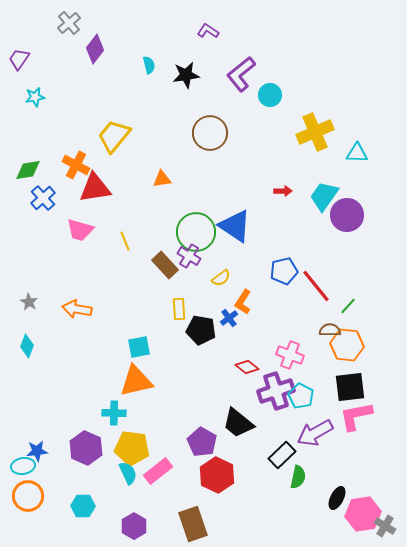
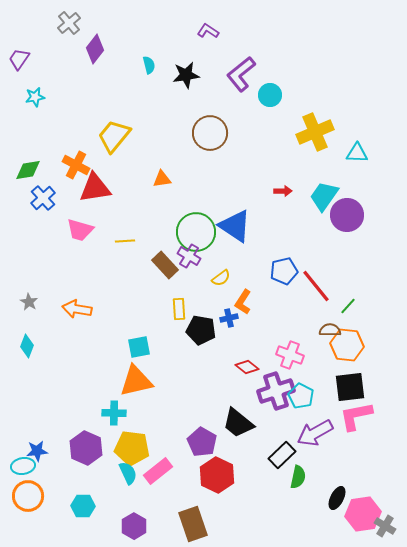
yellow line at (125, 241): rotated 72 degrees counterclockwise
blue cross at (229, 318): rotated 24 degrees clockwise
